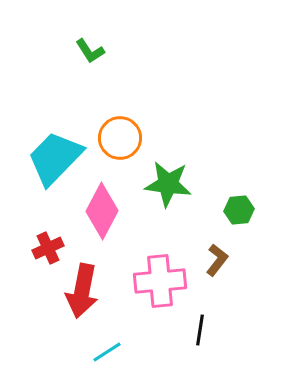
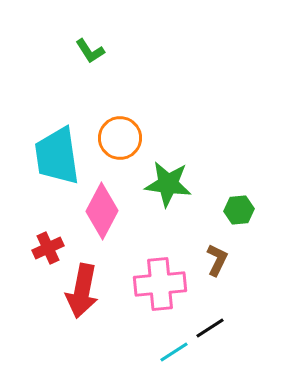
cyan trapezoid: moved 2 px right, 2 px up; rotated 52 degrees counterclockwise
brown L-shape: rotated 12 degrees counterclockwise
pink cross: moved 3 px down
black line: moved 10 px right, 2 px up; rotated 48 degrees clockwise
cyan line: moved 67 px right
